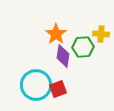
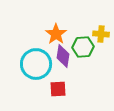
cyan circle: moved 21 px up
red square: rotated 18 degrees clockwise
